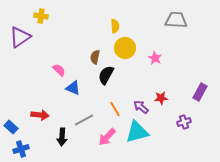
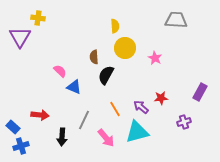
yellow cross: moved 3 px left, 2 px down
purple triangle: rotated 25 degrees counterclockwise
brown semicircle: moved 1 px left; rotated 16 degrees counterclockwise
pink semicircle: moved 1 px right, 1 px down
blue triangle: moved 1 px right, 1 px up
gray line: rotated 36 degrees counterclockwise
blue rectangle: moved 2 px right
pink arrow: moved 1 px left, 1 px down; rotated 84 degrees counterclockwise
blue cross: moved 3 px up
